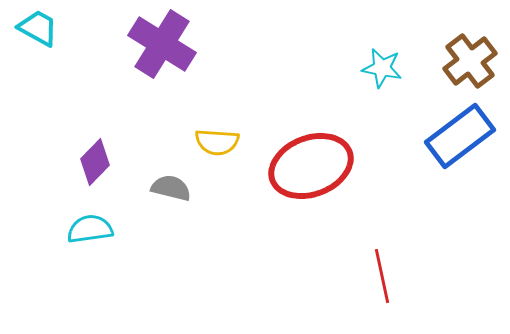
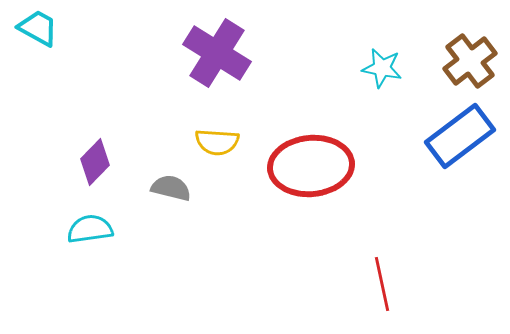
purple cross: moved 55 px right, 9 px down
red ellipse: rotated 16 degrees clockwise
red line: moved 8 px down
